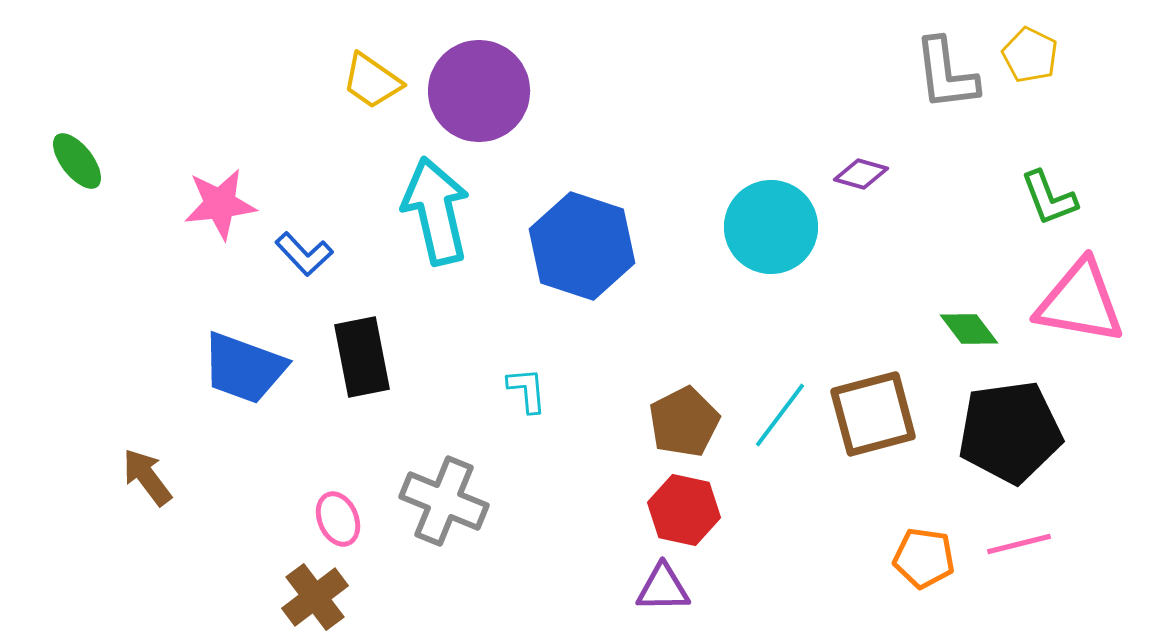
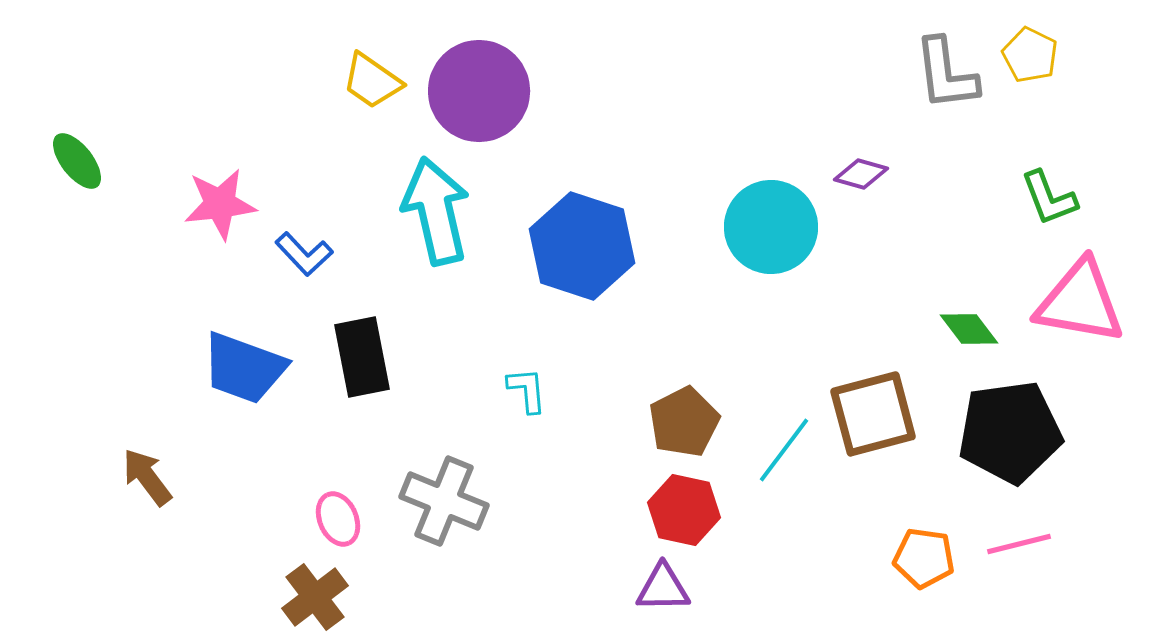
cyan line: moved 4 px right, 35 px down
